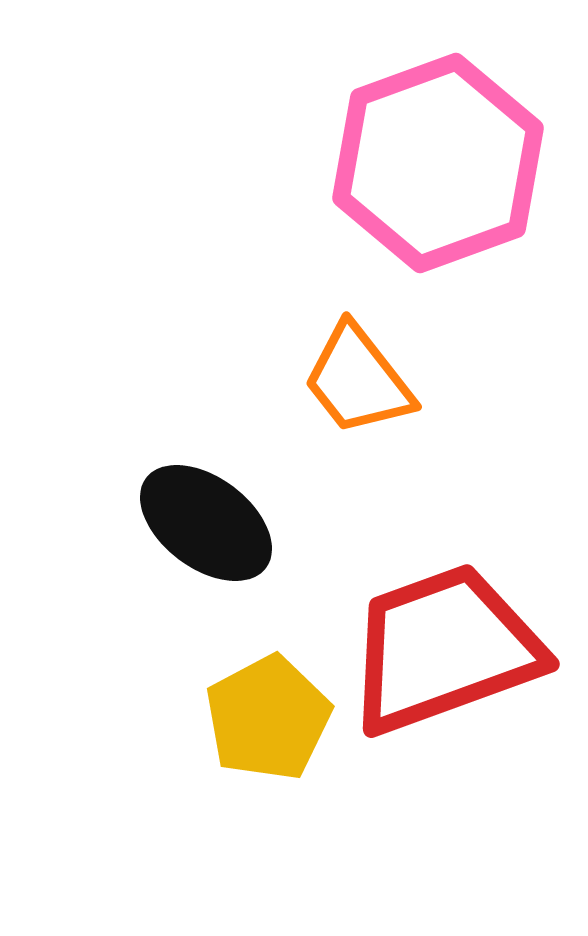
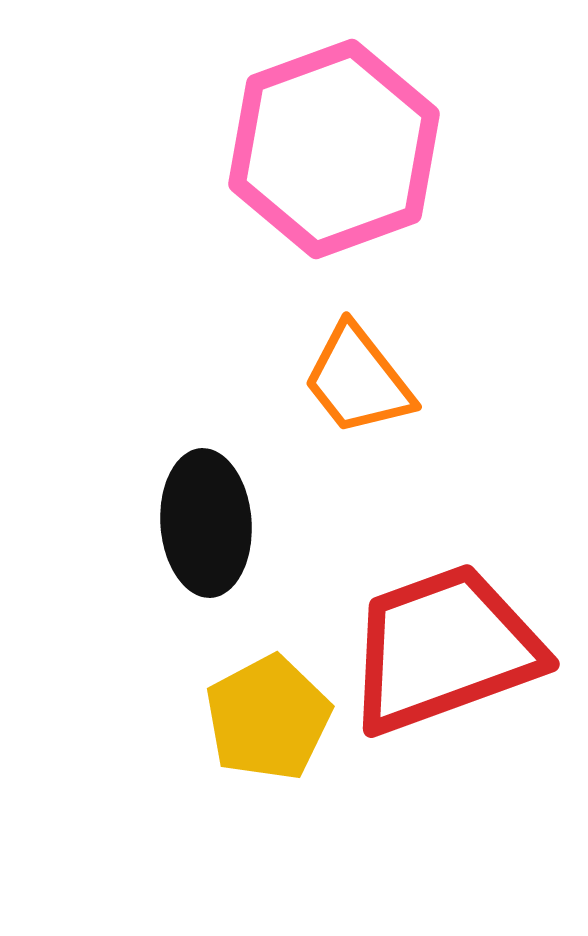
pink hexagon: moved 104 px left, 14 px up
black ellipse: rotated 49 degrees clockwise
